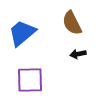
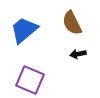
blue trapezoid: moved 2 px right, 3 px up
purple square: rotated 24 degrees clockwise
